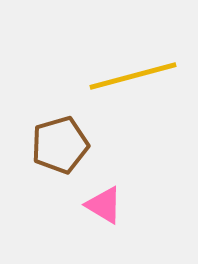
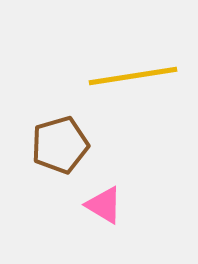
yellow line: rotated 6 degrees clockwise
